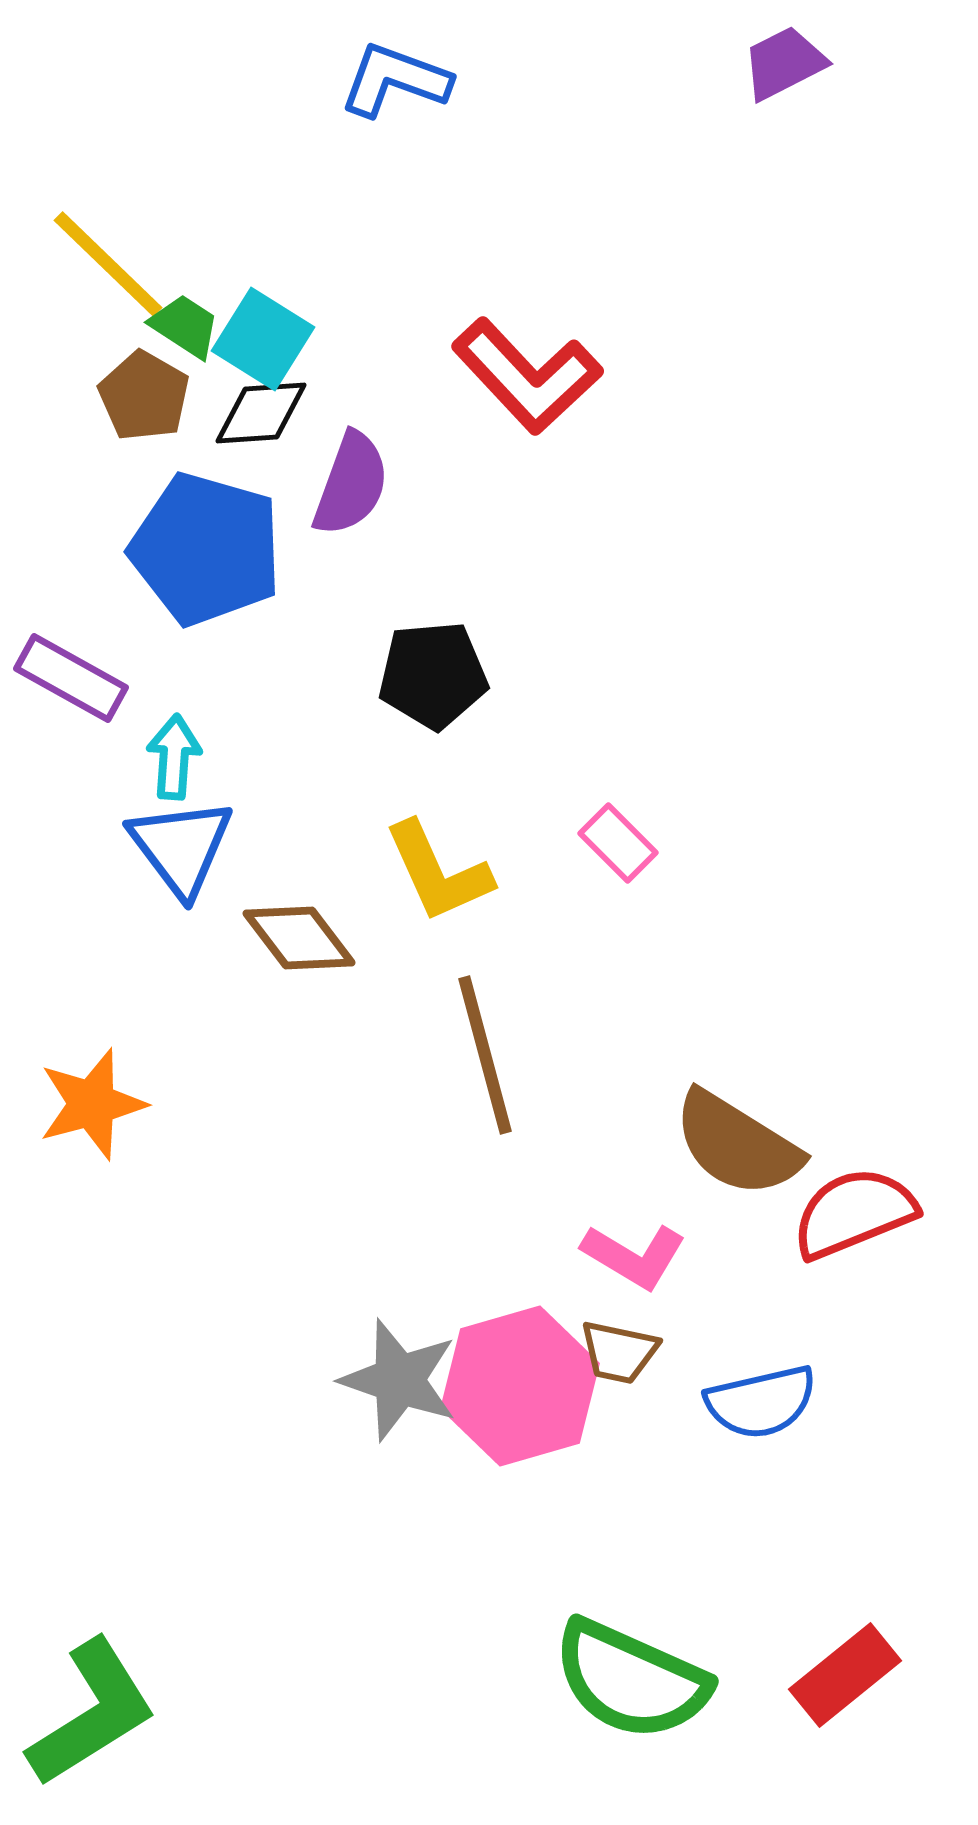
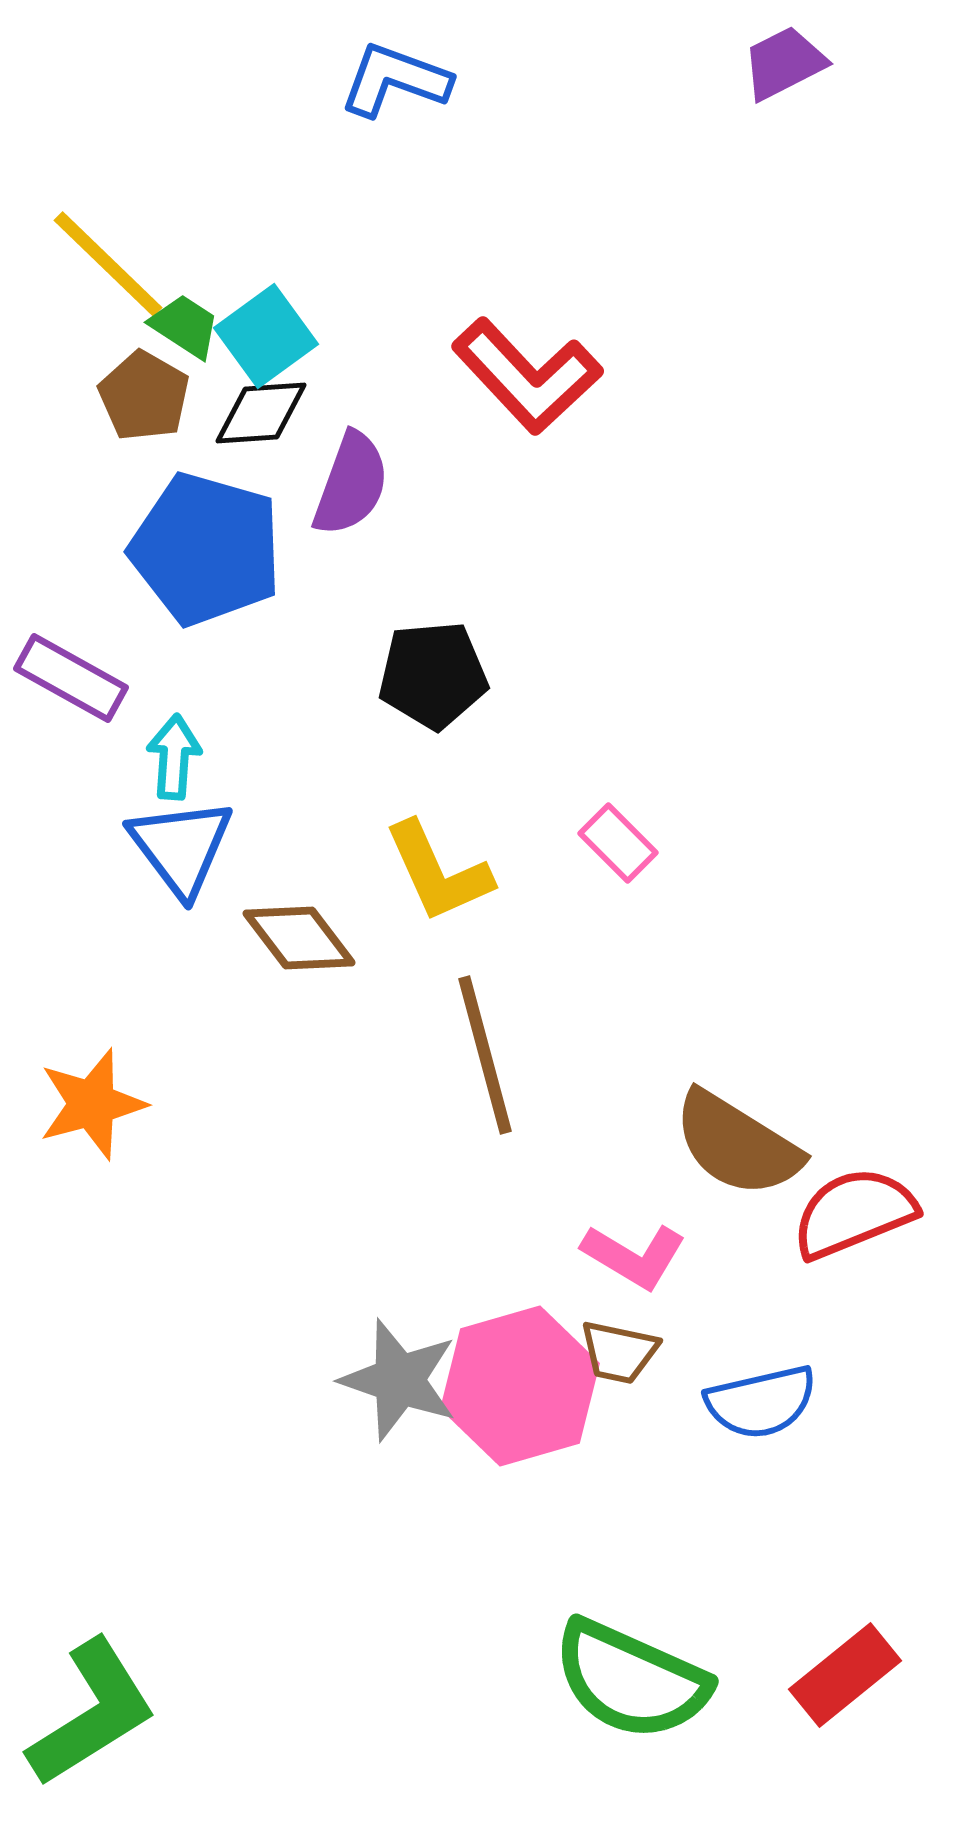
cyan square: moved 3 px right, 3 px up; rotated 22 degrees clockwise
